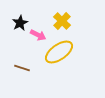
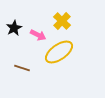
black star: moved 6 px left, 5 px down
